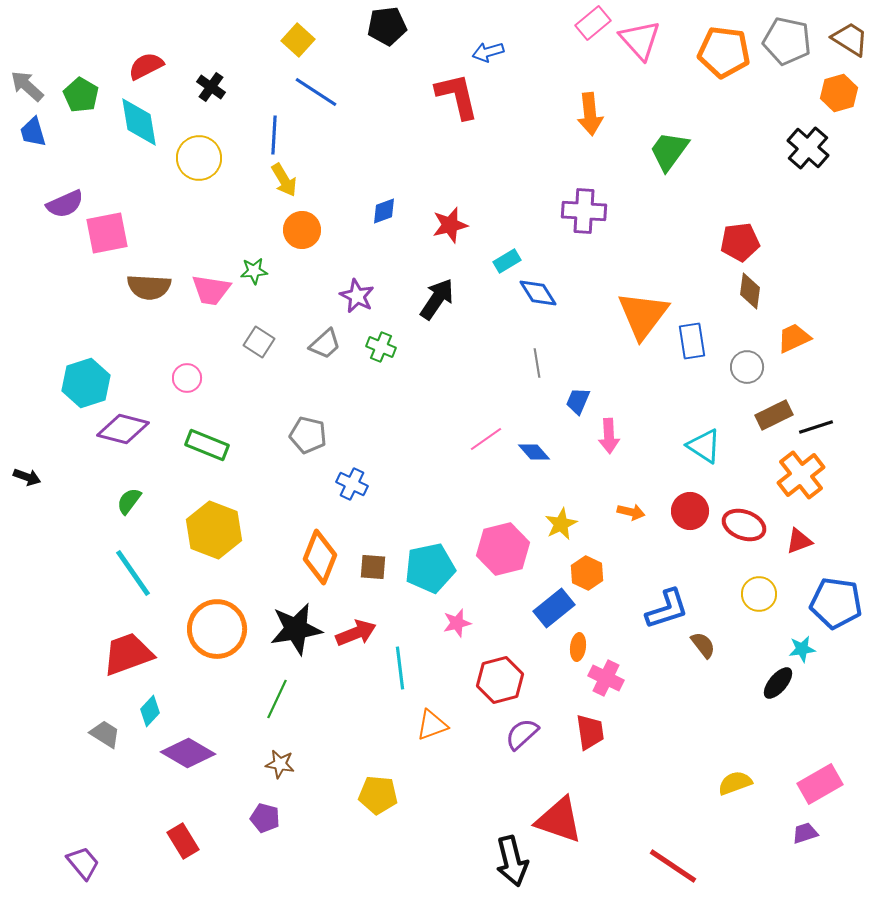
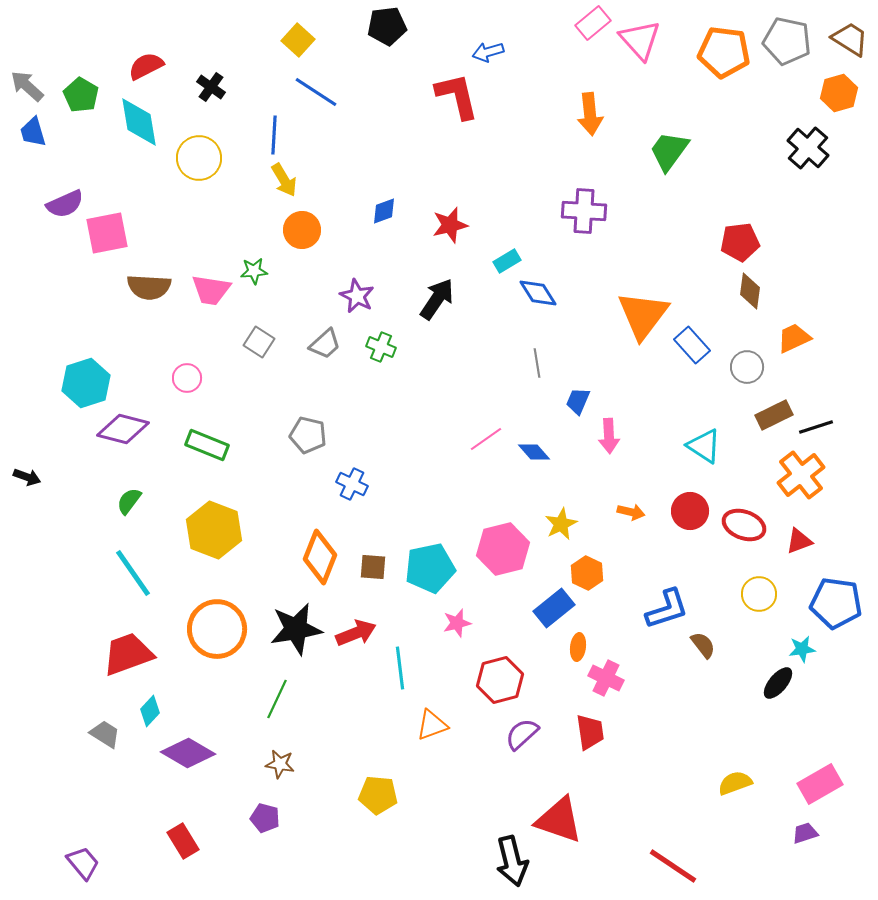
blue rectangle at (692, 341): moved 4 px down; rotated 33 degrees counterclockwise
